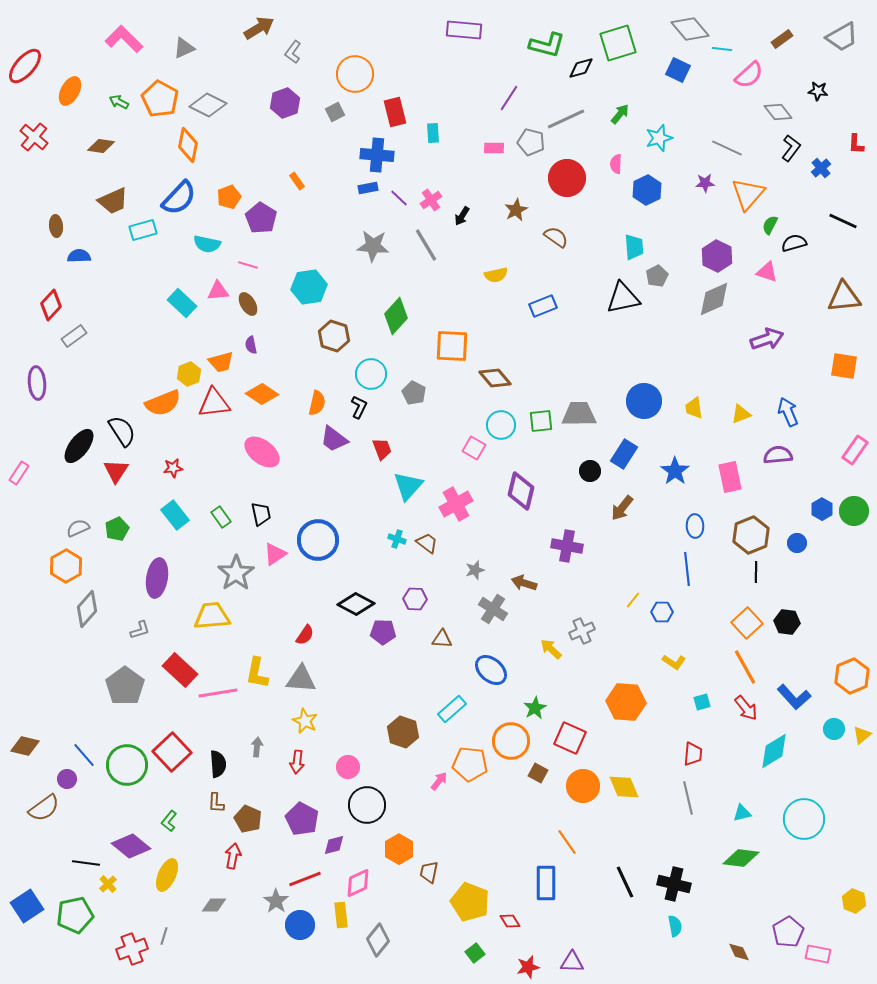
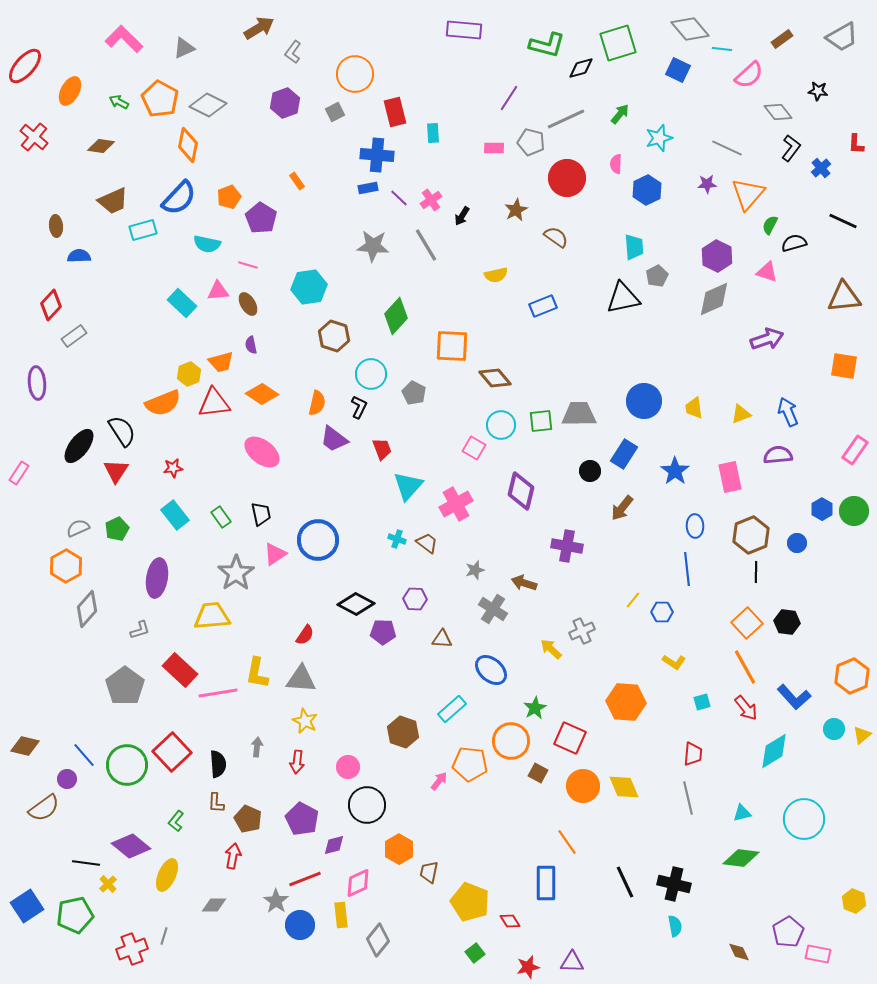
purple star at (705, 183): moved 2 px right, 1 px down
green L-shape at (169, 821): moved 7 px right
